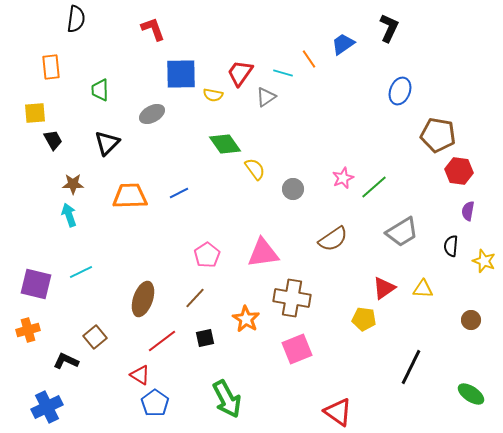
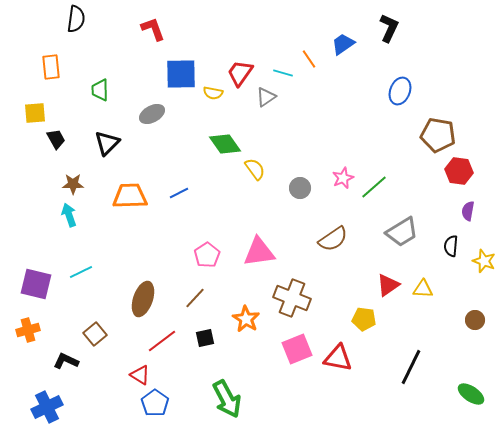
yellow semicircle at (213, 95): moved 2 px up
black trapezoid at (53, 140): moved 3 px right, 1 px up
gray circle at (293, 189): moved 7 px right, 1 px up
pink triangle at (263, 253): moved 4 px left, 1 px up
red triangle at (384, 288): moved 4 px right, 3 px up
brown cross at (292, 298): rotated 12 degrees clockwise
brown circle at (471, 320): moved 4 px right
brown square at (95, 337): moved 3 px up
red triangle at (338, 412): moved 54 px up; rotated 24 degrees counterclockwise
